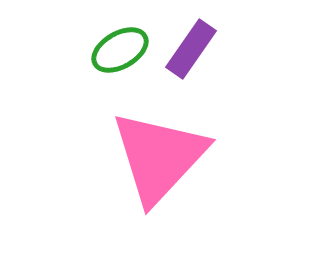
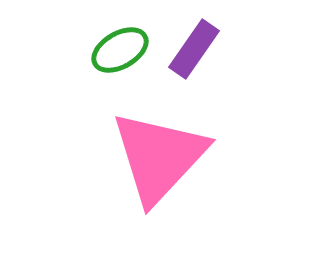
purple rectangle: moved 3 px right
